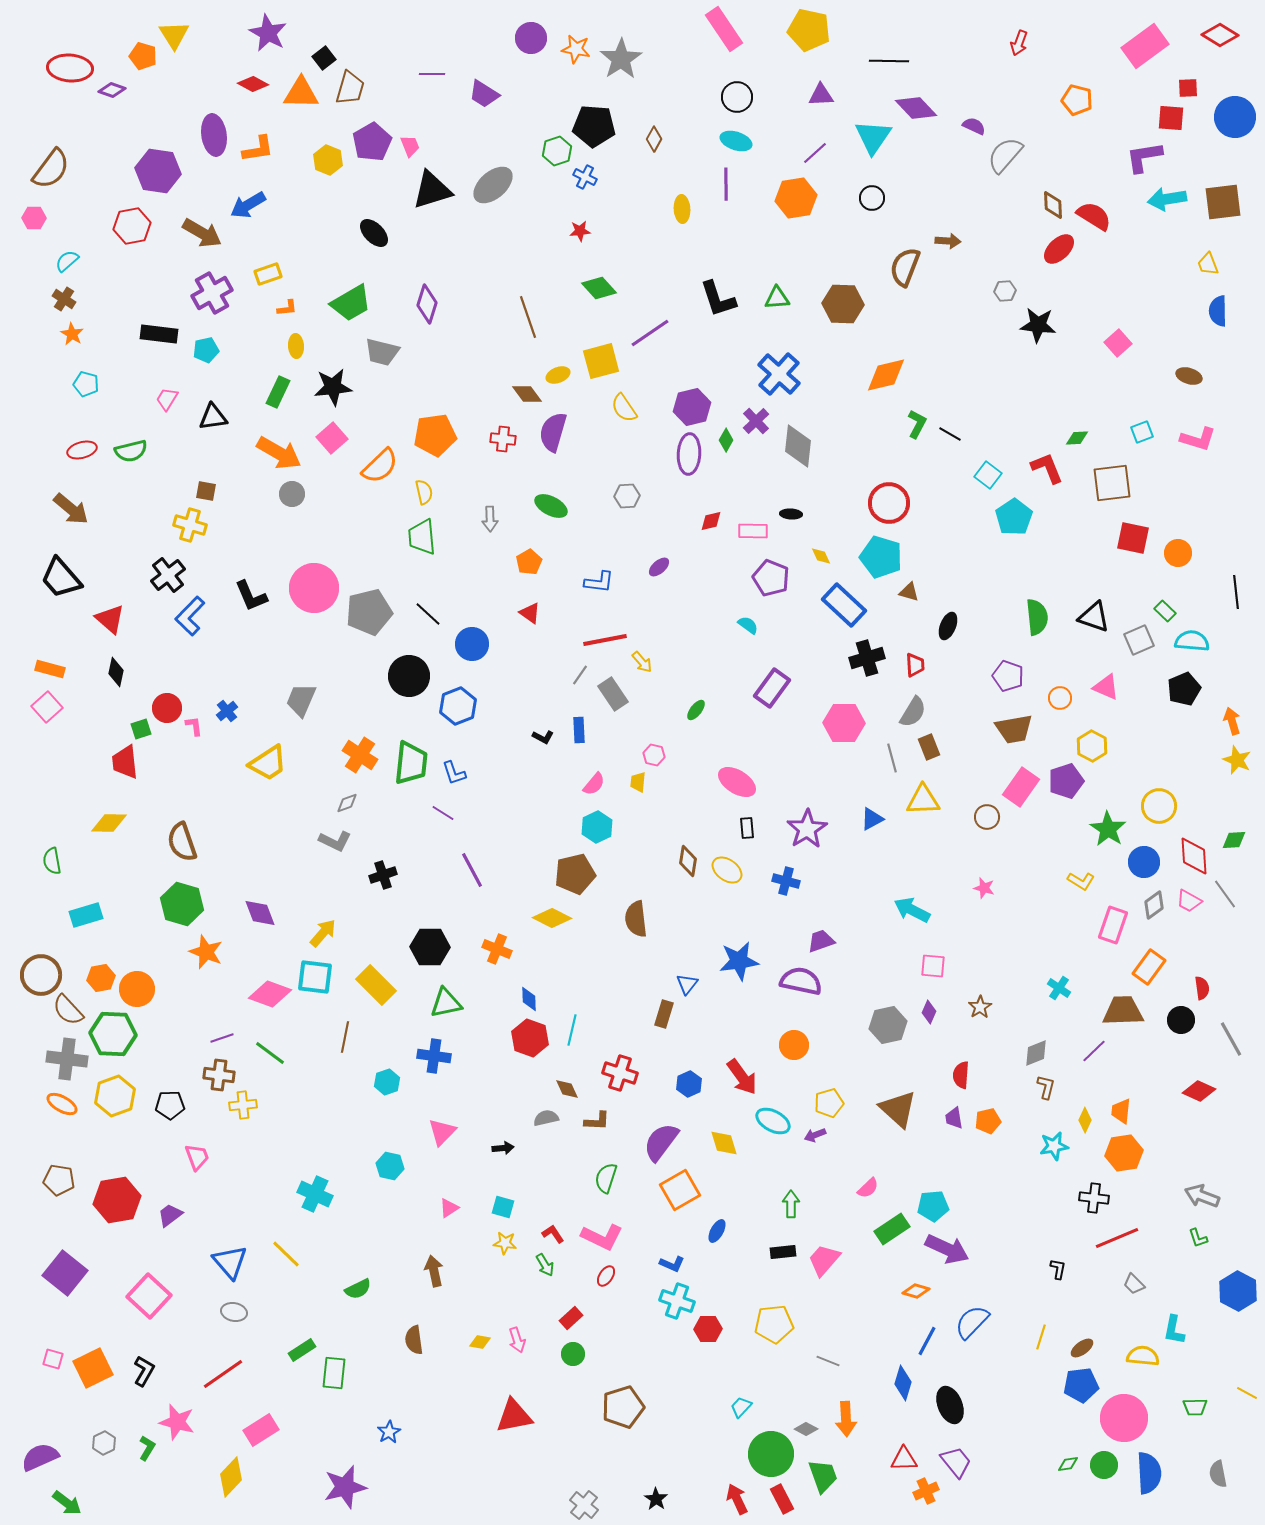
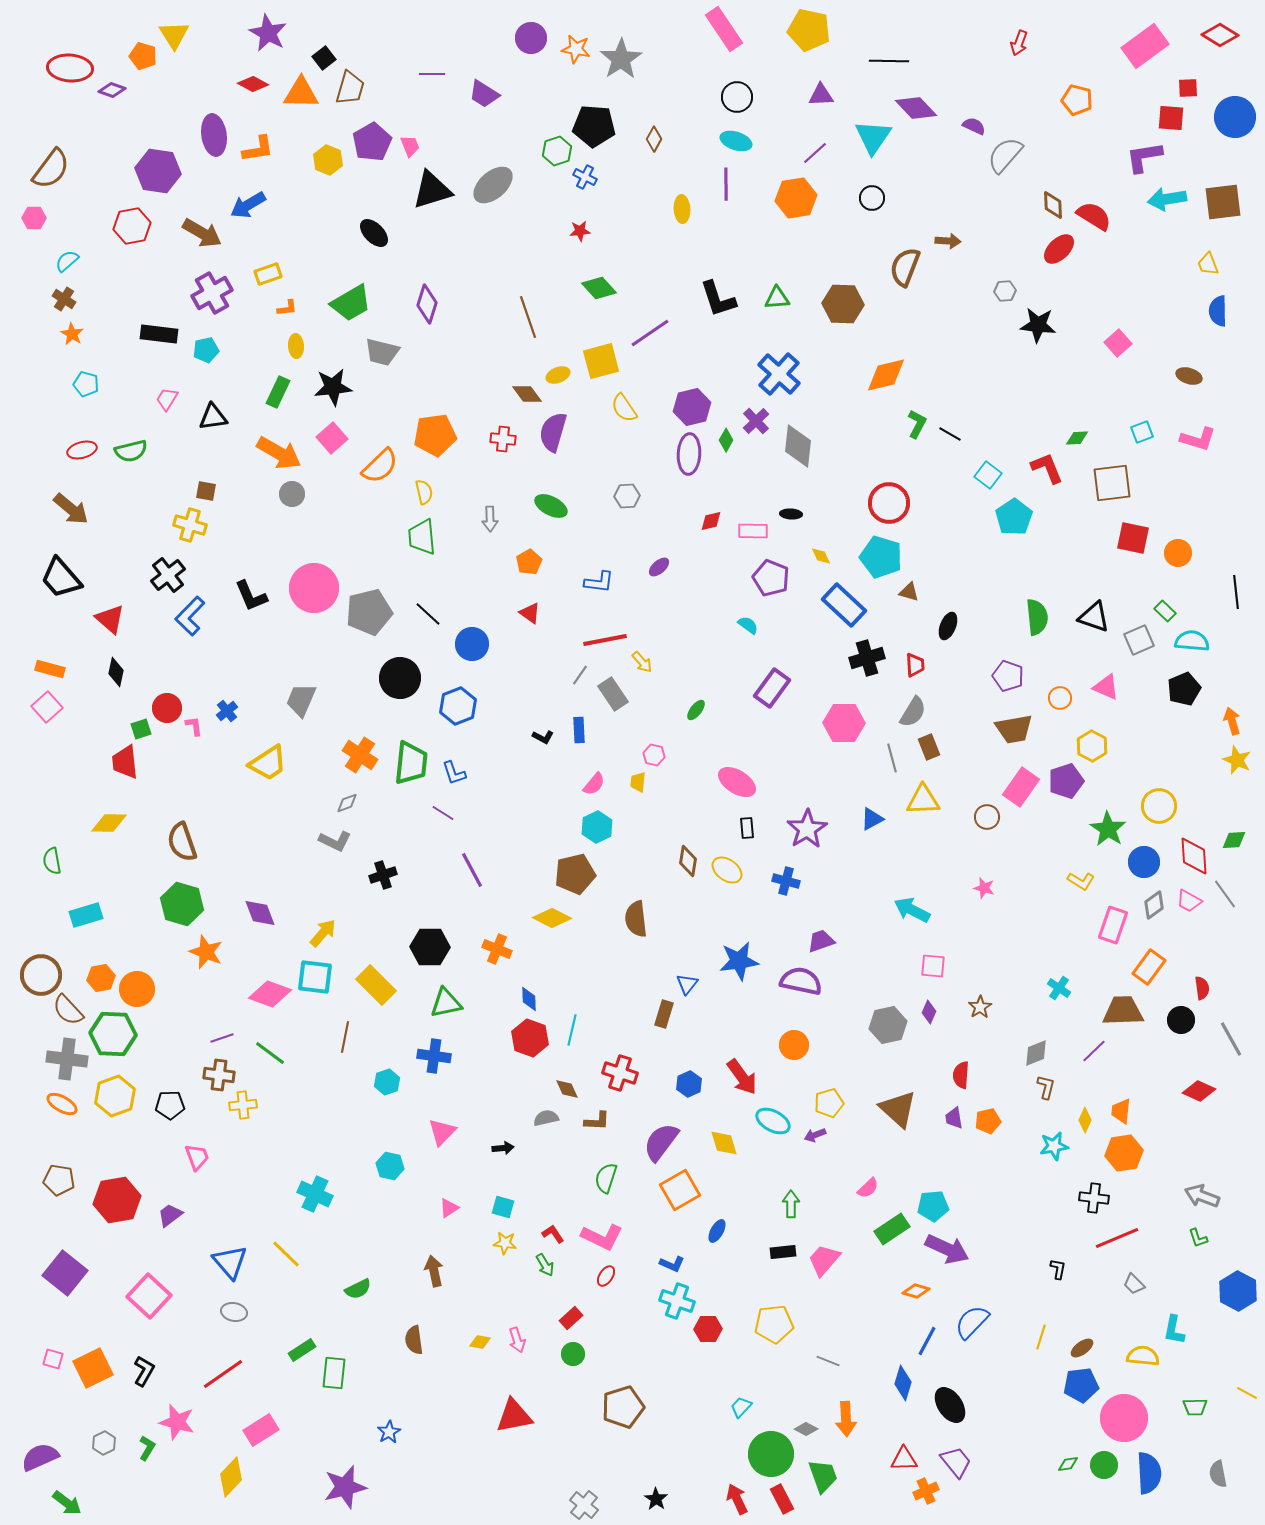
black circle at (409, 676): moved 9 px left, 2 px down
black ellipse at (950, 1405): rotated 12 degrees counterclockwise
